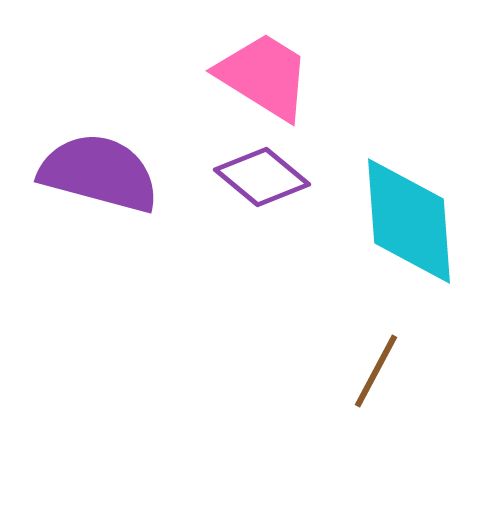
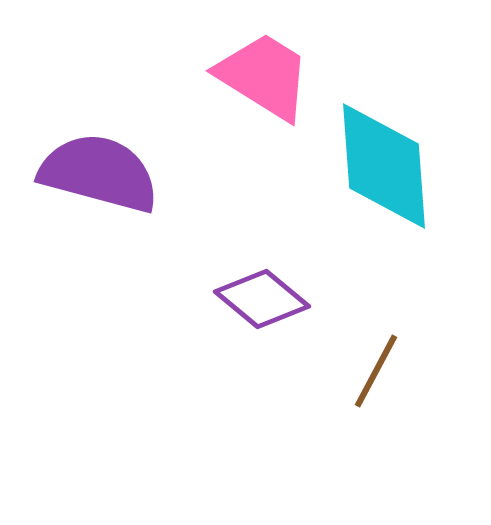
purple diamond: moved 122 px down
cyan diamond: moved 25 px left, 55 px up
